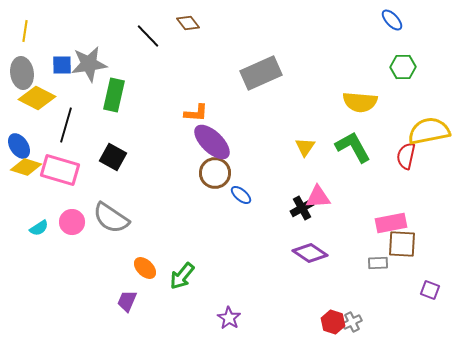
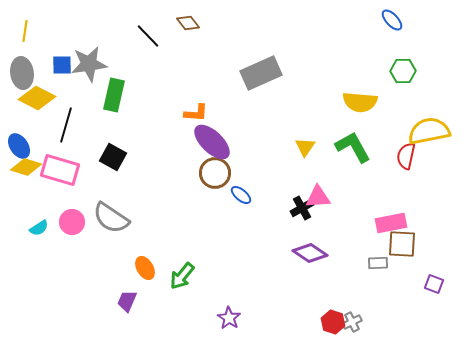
green hexagon at (403, 67): moved 4 px down
orange ellipse at (145, 268): rotated 15 degrees clockwise
purple square at (430, 290): moved 4 px right, 6 px up
